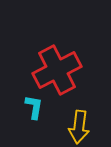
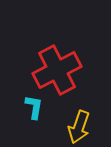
yellow arrow: rotated 12 degrees clockwise
